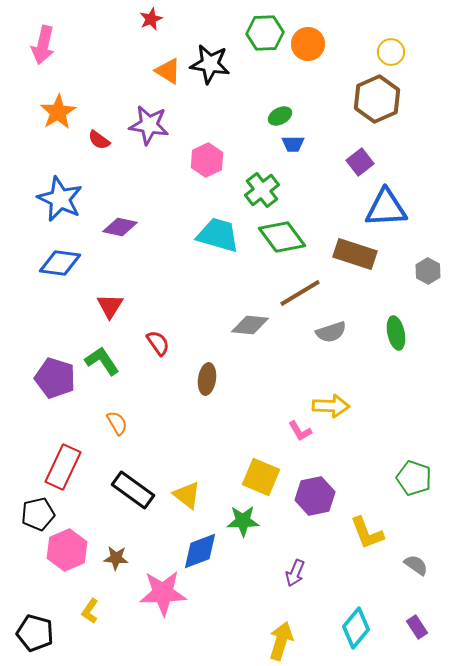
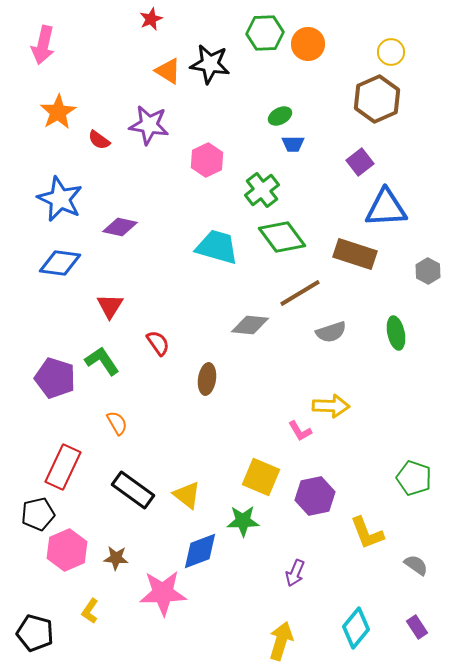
cyan trapezoid at (218, 235): moved 1 px left, 12 px down
